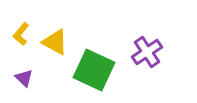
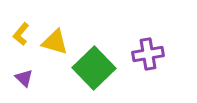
yellow triangle: rotated 12 degrees counterclockwise
purple cross: moved 1 px right, 2 px down; rotated 24 degrees clockwise
green square: moved 2 px up; rotated 21 degrees clockwise
